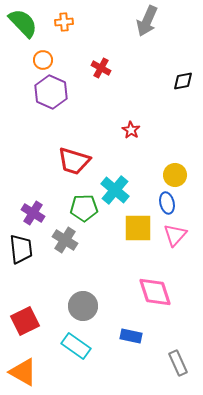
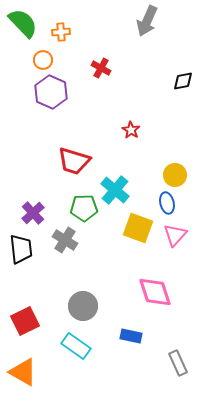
orange cross: moved 3 px left, 10 px down
purple cross: rotated 15 degrees clockwise
yellow square: rotated 20 degrees clockwise
